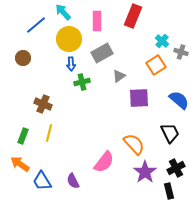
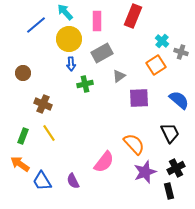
cyan arrow: moved 2 px right
brown circle: moved 15 px down
green cross: moved 3 px right, 2 px down
yellow line: rotated 48 degrees counterclockwise
purple star: rotated 15 degrees clockwise
